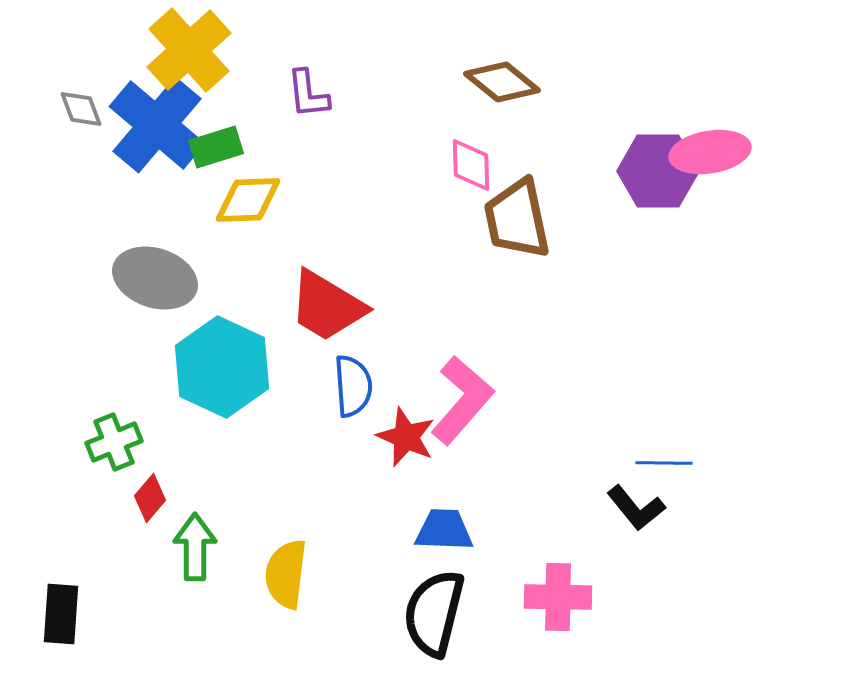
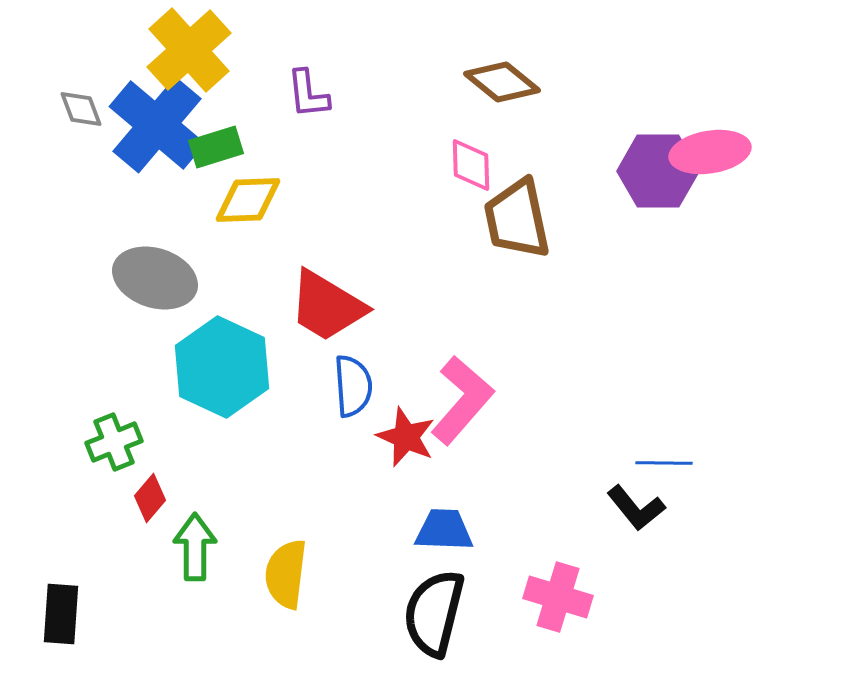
pink cross: rotated 16 degrees clockwise
